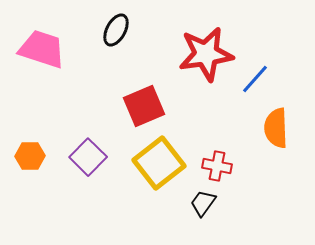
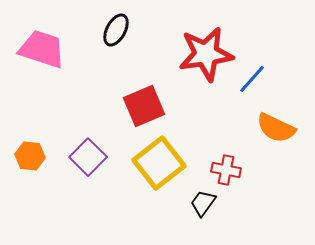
blue line: moved 3 px left
orange semicircle: rotated 63 degrees counterclockwise
orange hexagon: rotated 8 degrees clockwise
red cross: moved 9 px right, 4 px down
